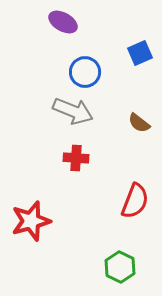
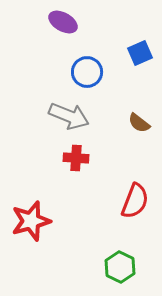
blue circle: moved 2 px right
gray arrow: moved 4 px left, 5 px down
